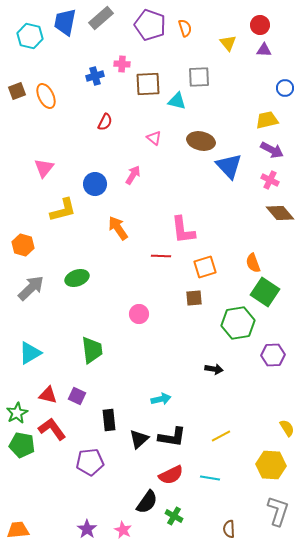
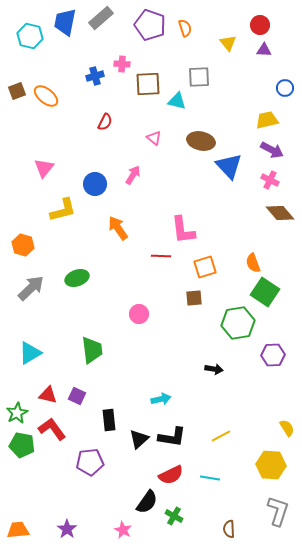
orange ellipse at (46, 96): rotated 25 degrees counterclockwise
purple star at (87, 529): moved 20 px left
